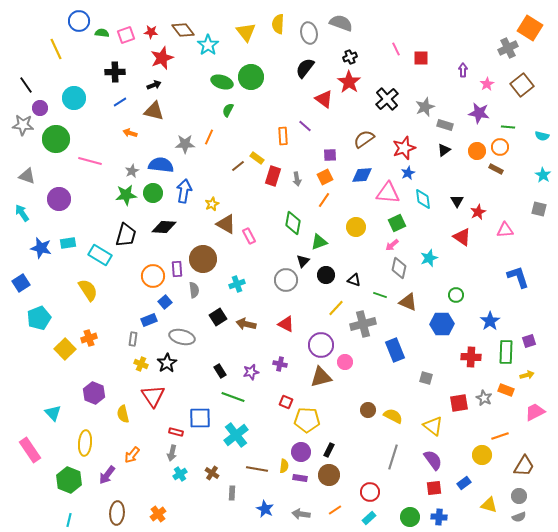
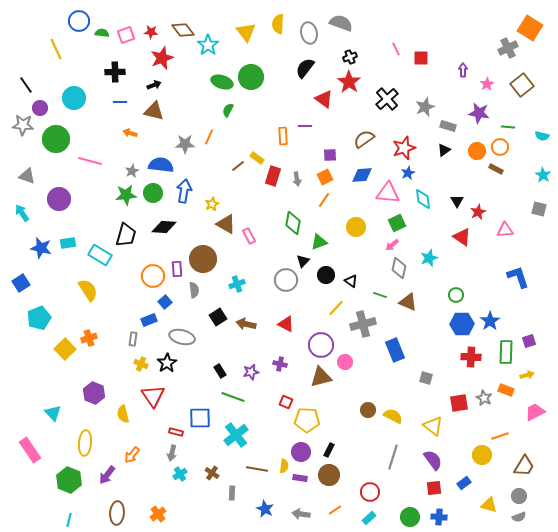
blue line at (120, 102): rotated 32 degrees clockwise
gray rectangle at (445, 125): moved 3 px right, 1 px down
purple line at (305, 126): rotated 40 degrees counterclockwise
black triangle at (354, 280): moved 3 px left, 1 px down; rotated 16 degrees clockwise
blue hexagon at (442, 324): moved 20 px right
